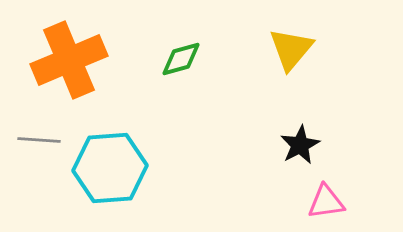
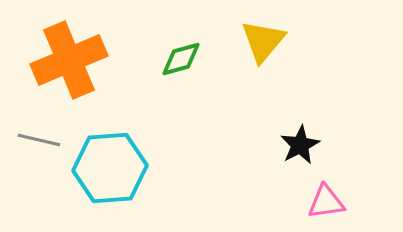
yellow triangle: moved 28 px left, 8 px up
gray line: rotated 9 degrees clockwise
